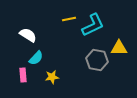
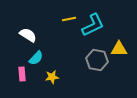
yellow triangle: moved 1 px down
pink rectangle: moved 1 px left, 1 px up
